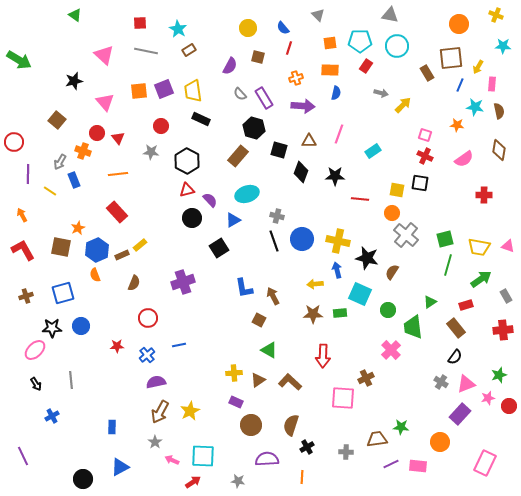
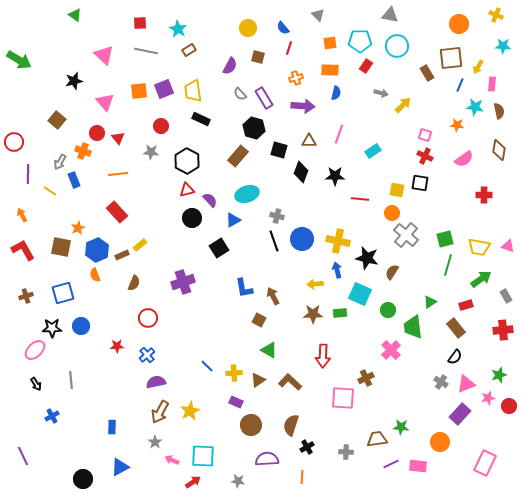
blue line at (179, 345): moved 28 px right, 21 px down; rotated 56 degrees clockwise
